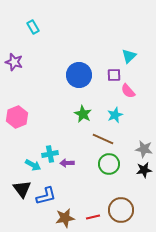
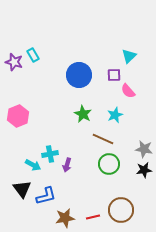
cyan rectangle: moved 28 px down
pink hexagon: moved 1 px right, 1 px up
purple arrow: moved 2 px down; rotated 72 degrees counterclockwise
